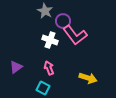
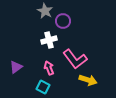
pink L-shape: moved 24 px down
white cross: moved 1 px left; rotated 35 degrees counterclockwise
yellow arrow: moved 2 px down
cyan square: moved 1 px up
